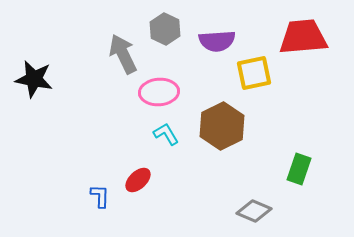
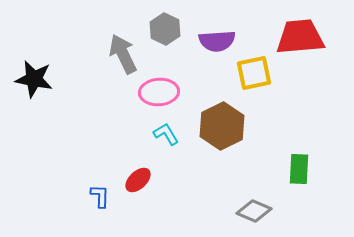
red trapezoid: moved 3 px left
green rectangle: rotated 16 degrees counterclockwise
